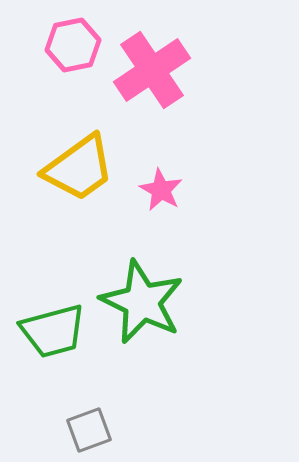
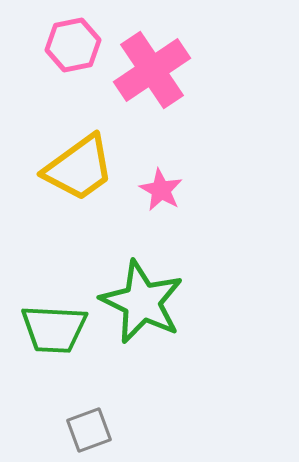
green trapezoid: moved 1 px right, 2 px up; rotated 18 degrees clockwise
